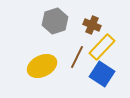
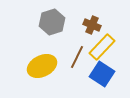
gray hexagon: moved 3 px left, 1 px down
